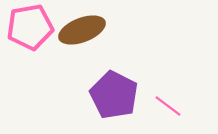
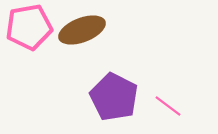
pink pentagon: moved 1 px left
purple pentagon: moved 2 px down
